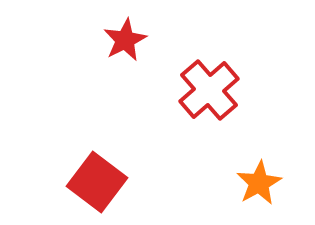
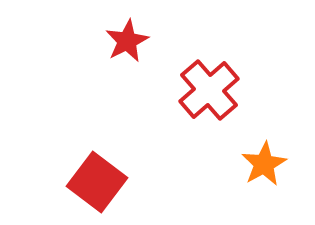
red star: moved 2 px right, 1 px down
orange star: moved 5 px right, 19 px up
